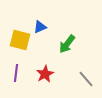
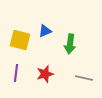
blue triangle: moved 5 px right, 4 px down
green arrow: moved 3 px right; rotated 30 degrees counterclockwise
red star: rotated 12 degrees clockwise
gray line: moved 2 px left, 1 px up; rotated 36 degrees counterclockwise
